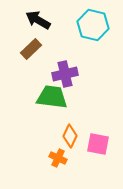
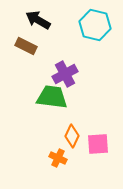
cyan hexagon: moved 2 px right
brown rectangle: moved 5 px left, 3 px up; rotated 70 degrees clockwise
purple cross: rotated 15 degrees counterclockwise
orange diamond: moved 2 px right
pink square: rotated 15 degrees counterclockwise
